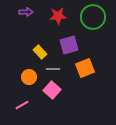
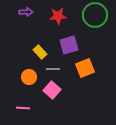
green circle: moved 2 px right, 2 px up
pink line: moved 1 px right, 3 px down; rotated 32 degrees clockwise
